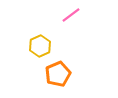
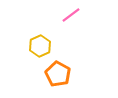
orange pentagon: rotated 20 degrees counterclockwise
